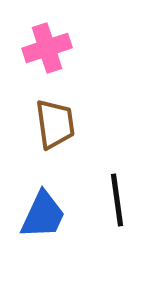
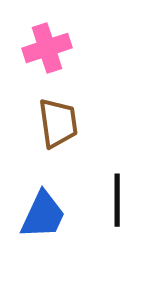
brown trapezoid: moved 3 px right, 1 px up
black line: rotated 8 degrees clockwise
